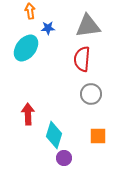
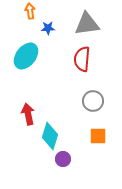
gray triangle: moved 1 px left, 2 px up
cyan ellipse: moved 8 px down
gray circle: moved 2 px right, 7 px down
red arrow: rotated 10 degrees counterclockwise
cyan diamond: moved 4 px left, 1 px down
purple circle: moved 1 px left, 1 px down
